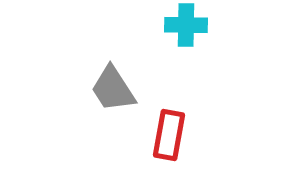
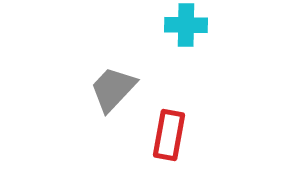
gray trapezoid: rotated 76 degrees clockwise
